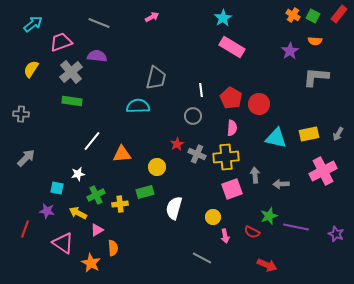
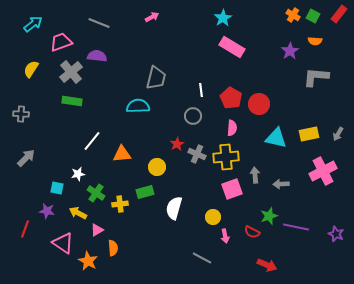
green cross at (96, 195): moved 2 px up; rotated 30 degrees counterclockwise
orange star at (91, 263): moved 3 px left, 2 px up
